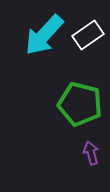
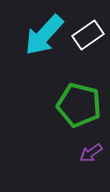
green pentagon: moved 1 px left, 1 px down
purple arrow: rotated 110 degrees counterclockwise
